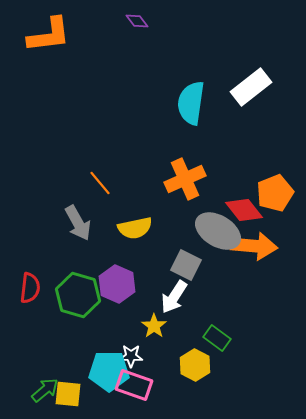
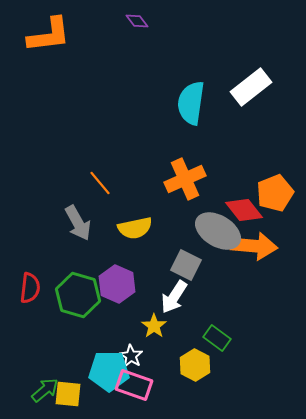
white star: rotated 30 degrees clockwise
